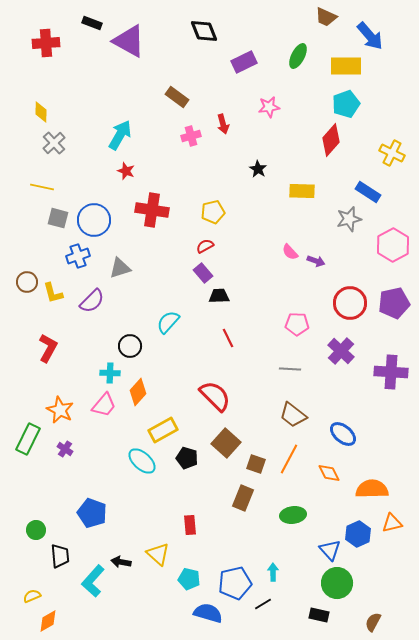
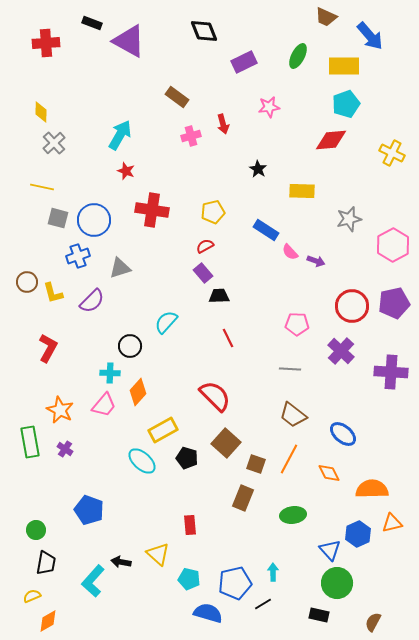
yellow rectangle at (346, 66): moved 2 px left
red diamond at (331, 140): rotated 44 degrees clockwise
blue rectangle at (368, 192): moved 102 px left, 38 px down
red circle at (350, 303): moved 2 px right, 3 px down
cyan semicircle at (168, 322): moved 2 px left
green rectangle at (28, 439): moved 2 px right, 3 px down; rotated 36 degrees counterclockwise
blue pentagon at (92, 513): moved 3 px left, 3 px up
black trapezoid at (60, 556): moved 14 px left, 7 px down; rotated 15 degrees clockwise
